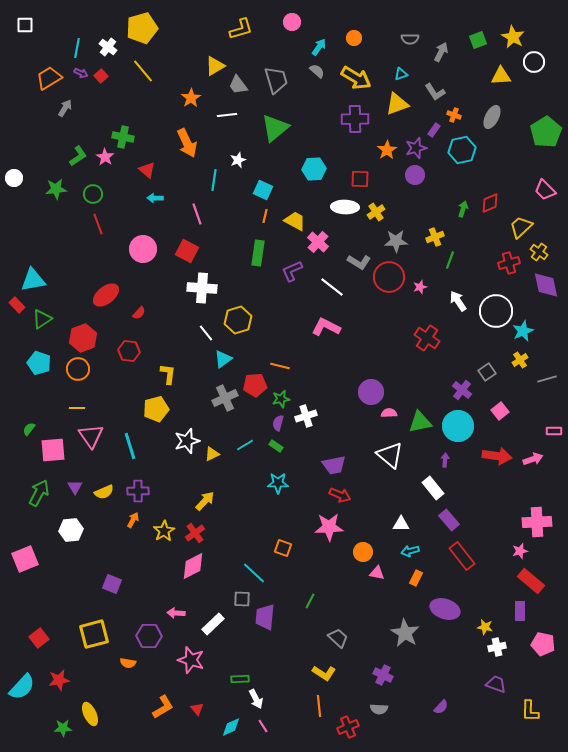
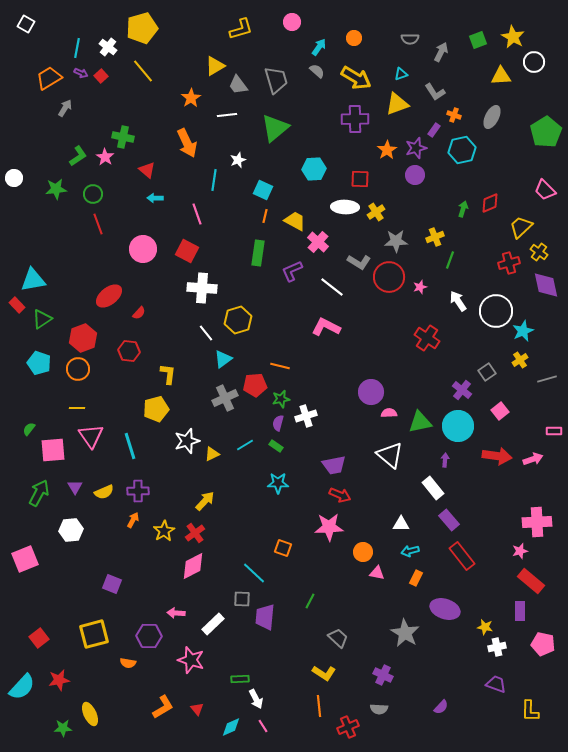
white square at (25, 25): moved 1 px right, 1 px up; rotated 30 degrees clockwise
red ellipse at (106, 295): moved 3 px right, 1 px down
